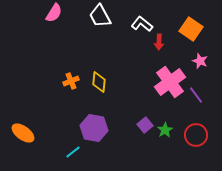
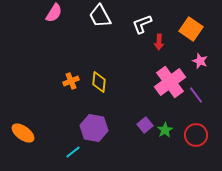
white L-shape: rotated 60 degrees counterclockwise
